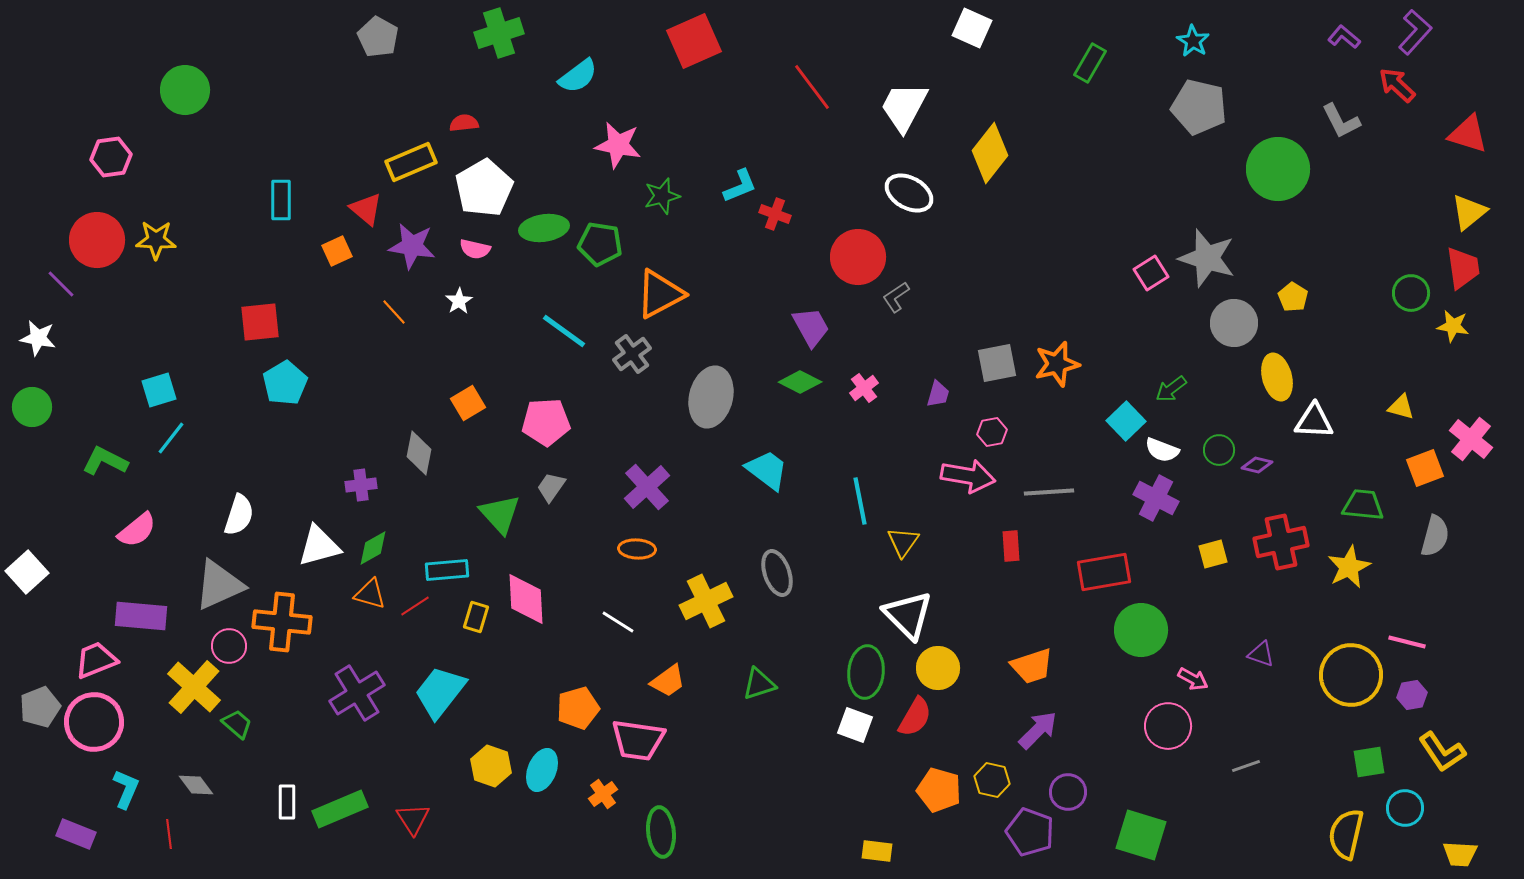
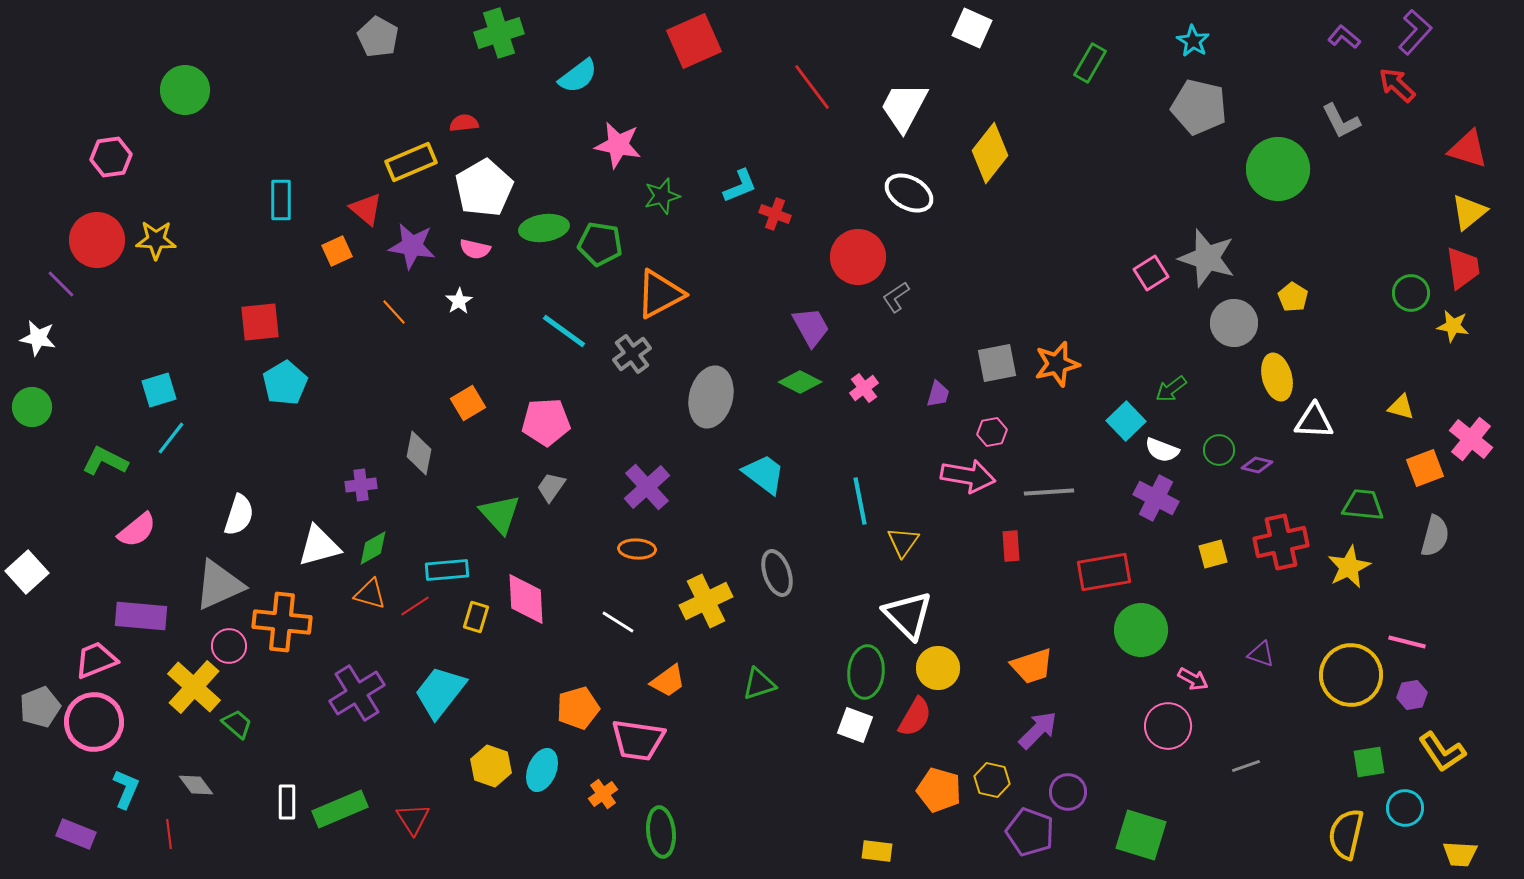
red triangle at (1468, 134): moved 15 px down
cyan trapezoid at (767, 470): moved 3 px left, 4 px down
